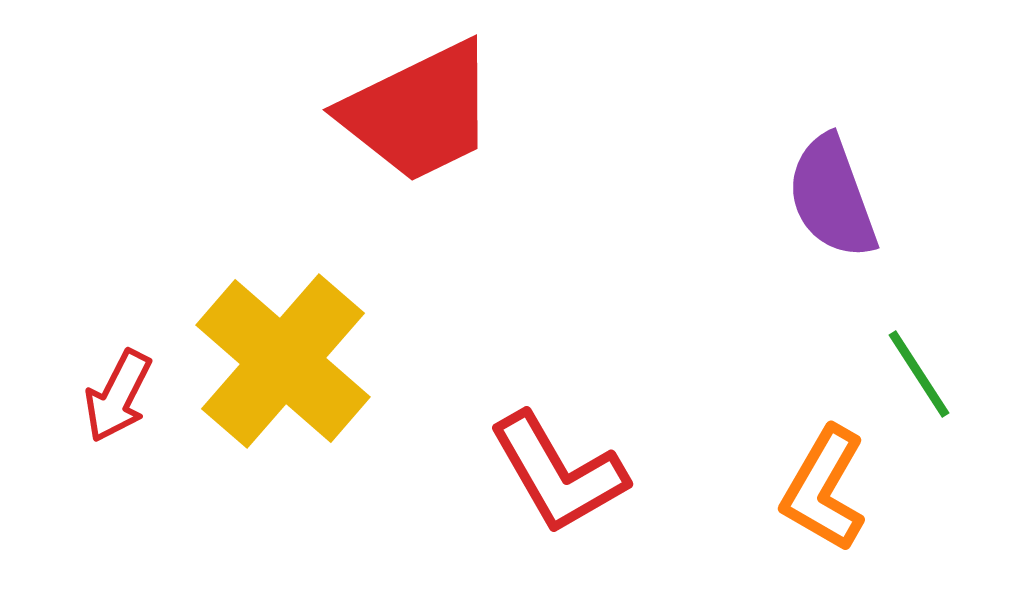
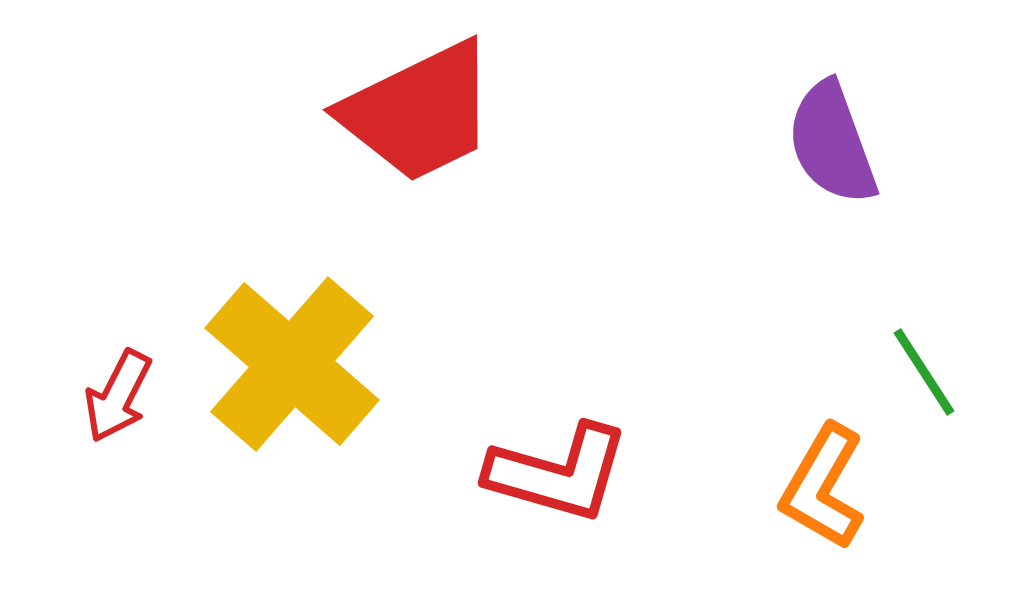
purple semicircle: moved 54 px up
yellow cross: moved 9 px right, 3 px down
green line: moved 5 px right, 2 px up
red L-shape: rotated 44 degrees counterclockwise
orange L-shape: moved 1 px left, 2 px up
